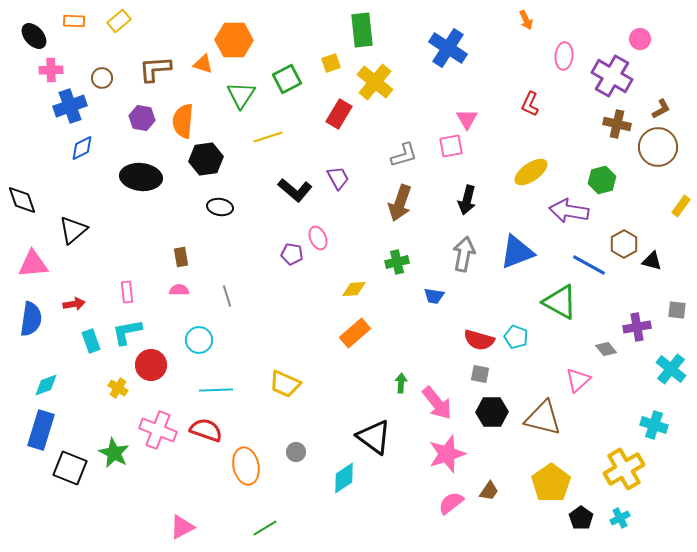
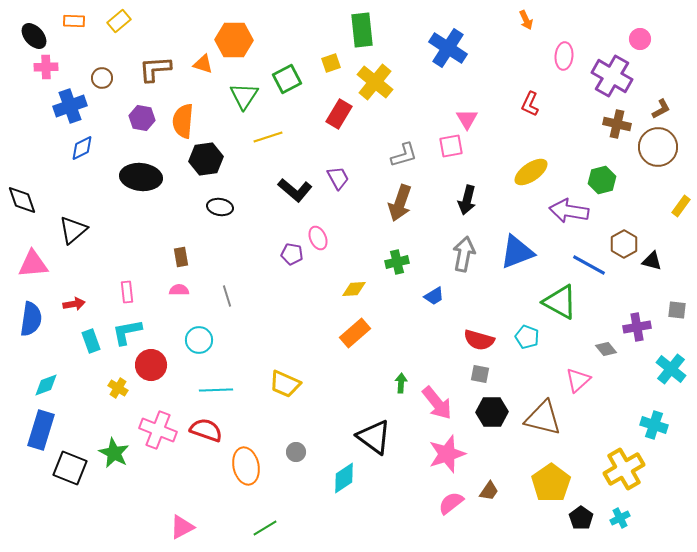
pink cross at (51, 70): moved 5 px left, 3 px up
green triangle at (241, 95): moved 3 px right, 1 px down
blue trapezoid at (434, 296): rotated 40 degrees counterclockwise
cyan pentagon at (516, 337): moved 11 px right
